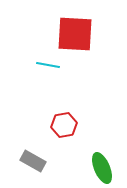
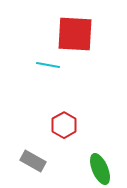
red hexagon: rotated 20 degrees counterclockwise
green ellipse: moved 2 px left, 1 px down
